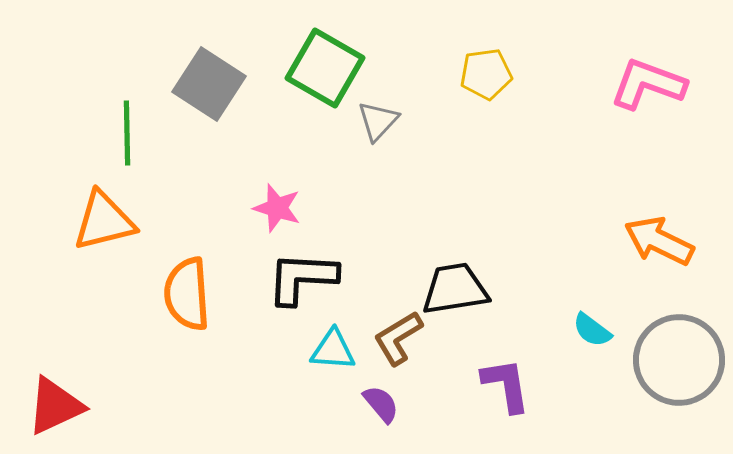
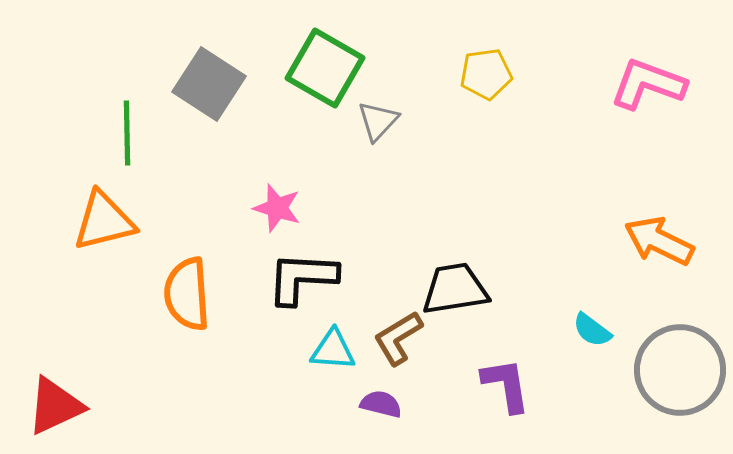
gray circle: moved 1 px right, 10 px down
purple semicircle: rotated 36 degrees counterclockwise
